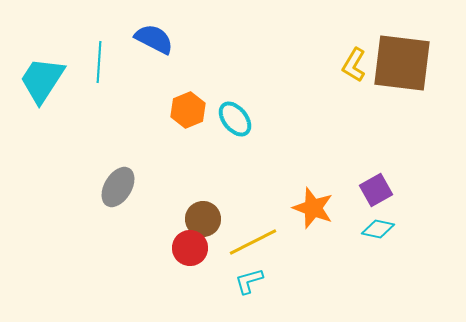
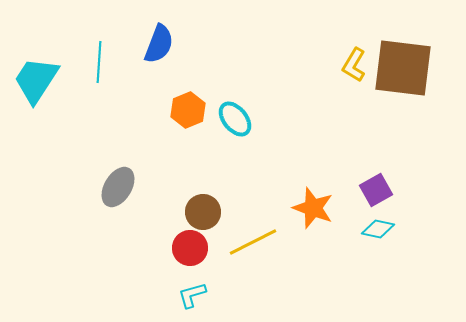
blue semicircle: moved 5 px right, 5 px down; rotated 84 degrees clockwise
brown square: moved 1 px right, 5 px down
cyan trapezoid: moved 6 px left
brown circle: moved 7 px up
cyan L-shape: moved 57 px left, 14 px down
